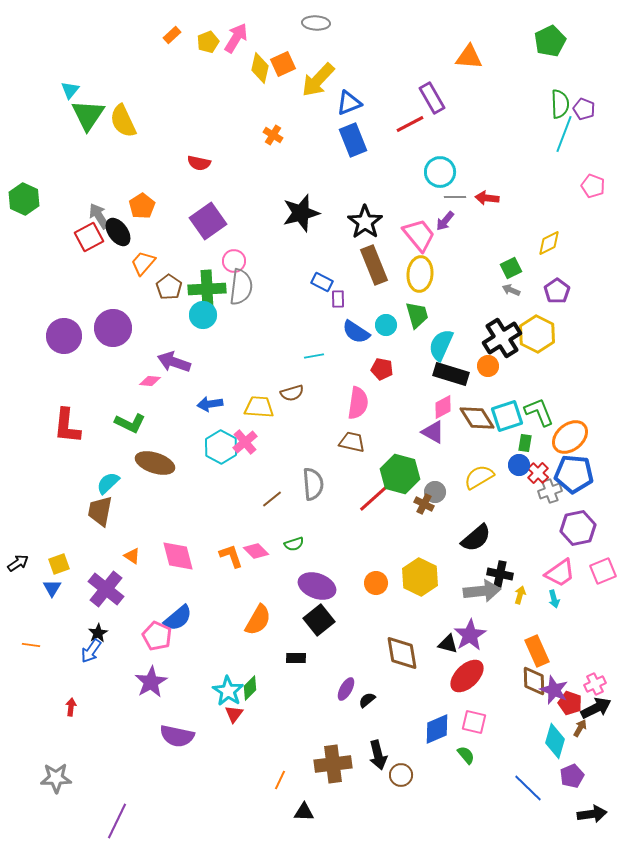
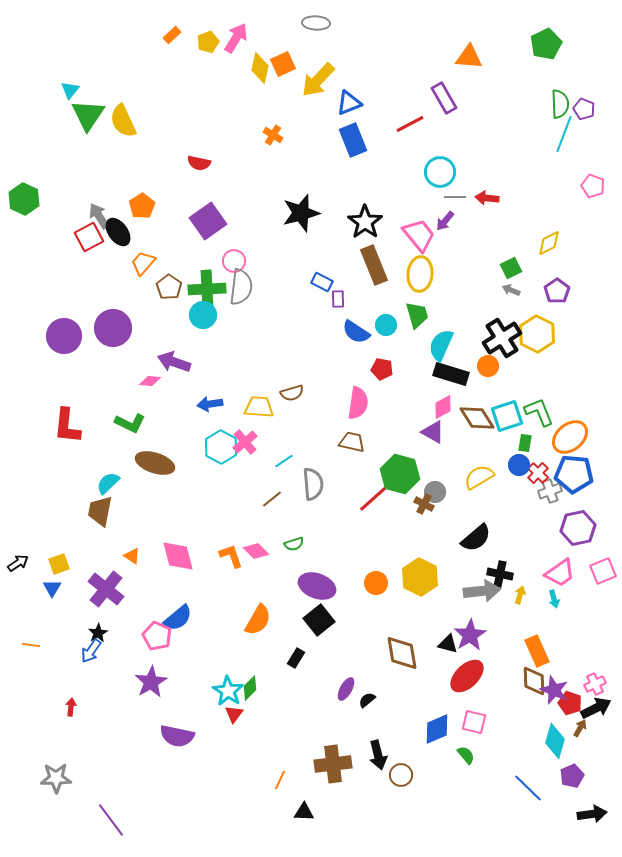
green pentagon at (550, 41): moved 4 px left, 3 px down
purple rectangle at (432, 98): moved 12 px right
cyan line at (314, 356): moved 30 px left, 105 px down; rotated 24 degrees counterclockwise
black rectangle at (296, 658): rotated 60 degrees counterclockwise
purple line at (117, 821): moved 6 px left, 1 px up; rotated 63 degrees counterclockwise
